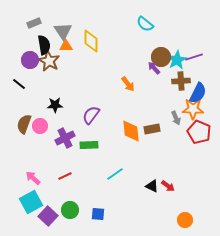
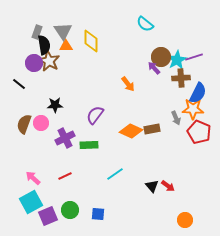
gray rectangle: moved 3 px right, 9 px down; rotated 48 degrees counterclockwise
purple circle: moved 4 px right, 3 px down
brown cross: moved 3 px up
purple semicircle: moved 4 px right
pink circle: moved 1 px right, 3 px up
orange diamond: rotated 60 degrees counterclockwise
black triangle: rotated 24 degrees clockwise
purple square: rotated 24 degrees clockwise
